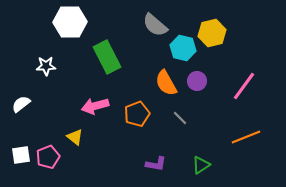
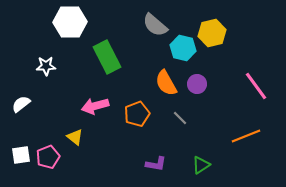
purple circle: moved 3 px down
pink line: moved 12 px right; rotated 72 degrees counterclockwise
orange line: moved 1 px up
